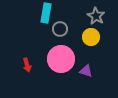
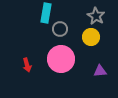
purple triangle: moved 14 px right; rotated 24 degrees counterclockwise
